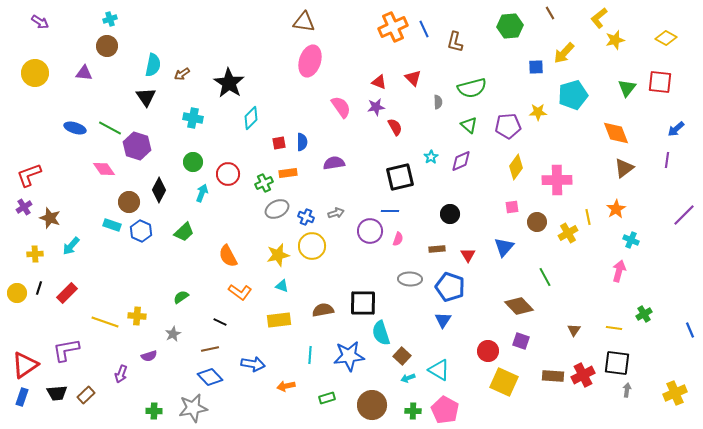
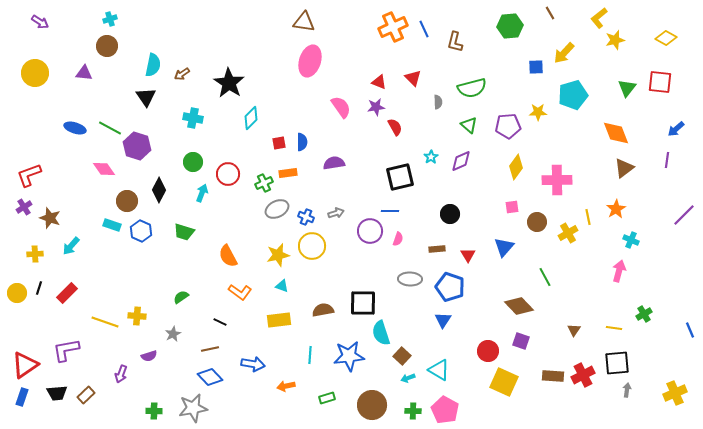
brown circle at (129, 202): moved 2 px left, 1 px up
green trapezoid at (184, 232): rotated 60 degrees clockwise
black square at (617, 363): rotated 12 degrees counterclockwise
